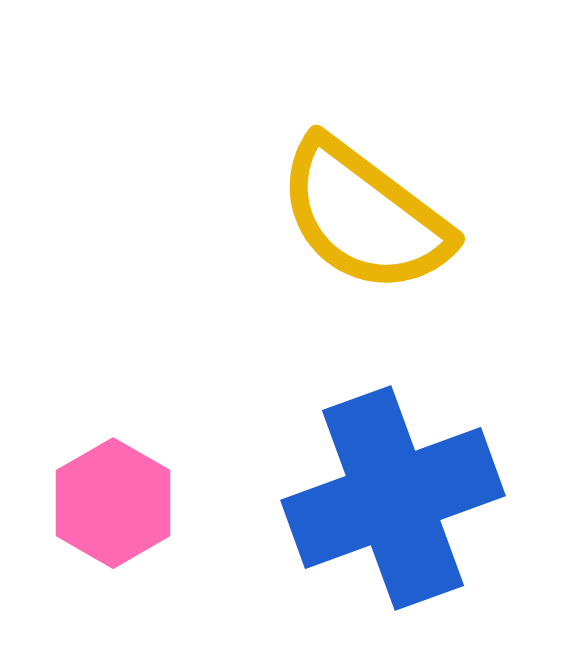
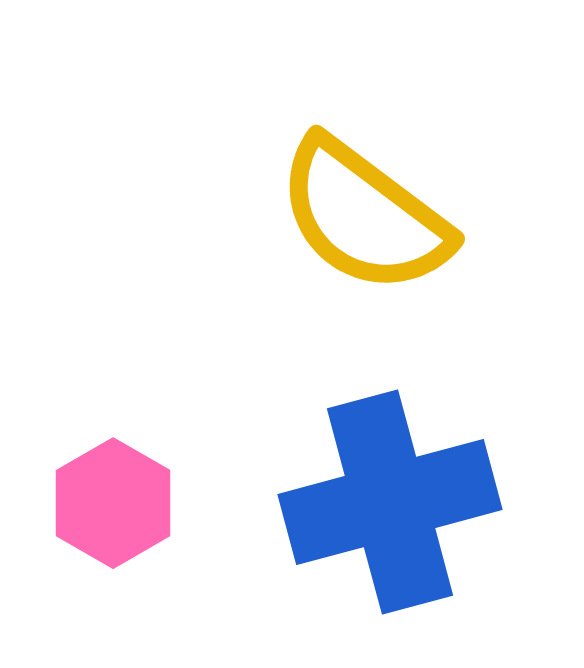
blue cross: moved 3 px left, 4 px down; rotated 5 degrees clockwise
